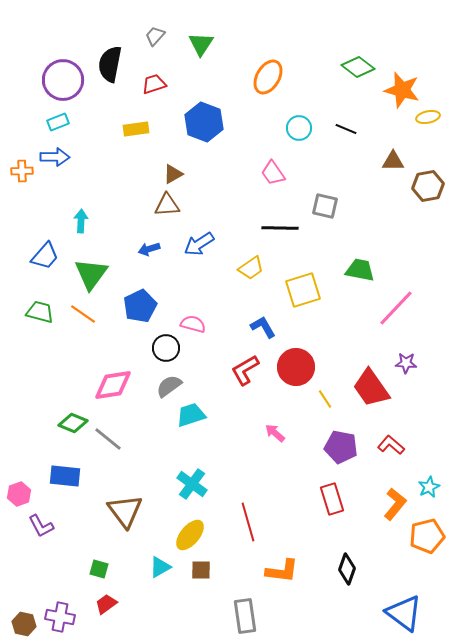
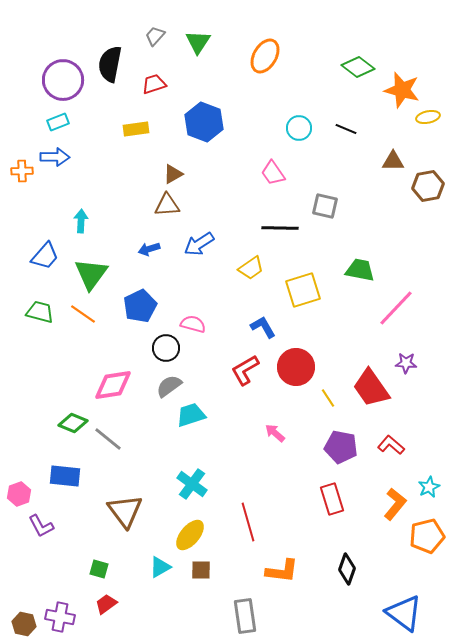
green triangle at (201, 44): moved 3 px left, 2 px up
orange ellipse at (268, 77): moved 3 px left, 21 px up
yellow line at (325, 399): moved 3 px right, 1 px up
